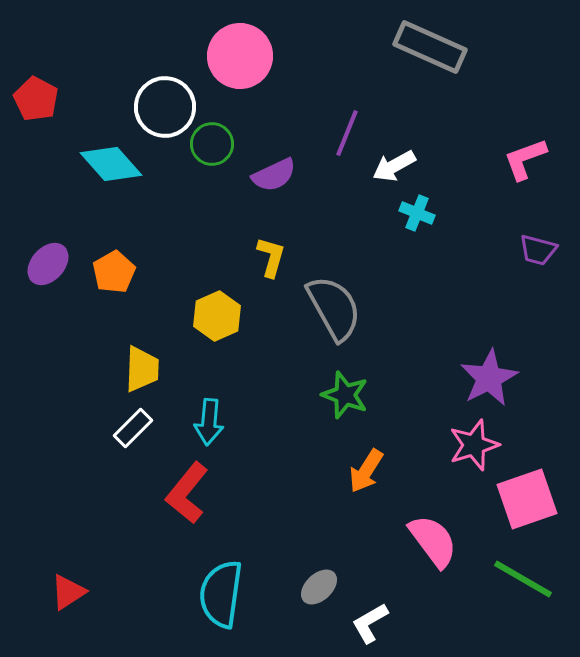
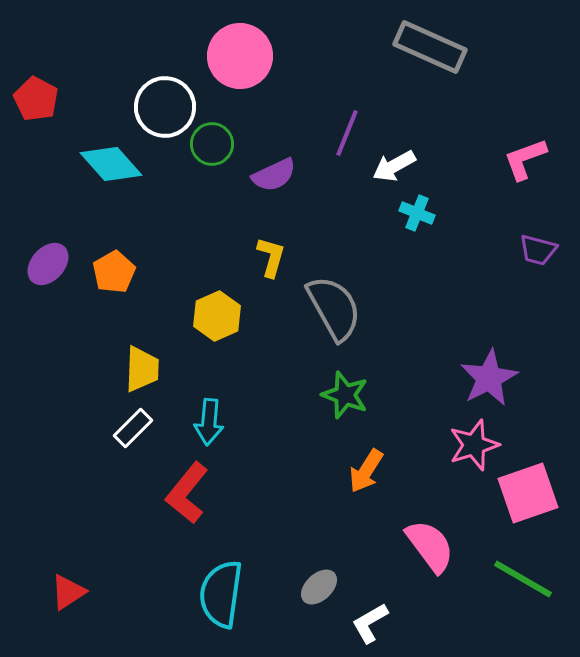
pink square: moved 1 px right, 6 px up
pink semicircle: moved 3 px left, 5 px down
